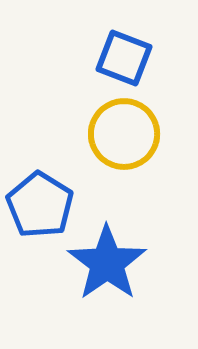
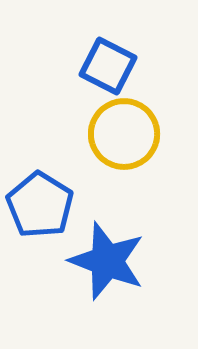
blue square: moved 16 px left, 8 px down; rotated 6 degrees clockwise
blue star: moved 2 px up; rotated 16 degrees counterclockwise
